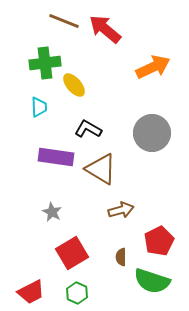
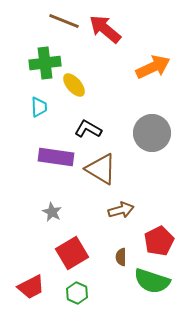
red trapezoid: moved 5 px up
